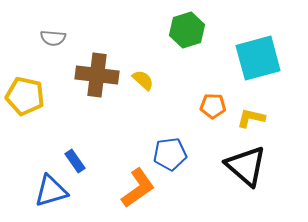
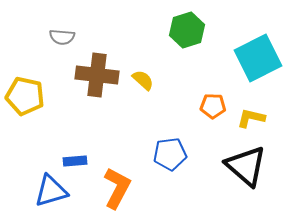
gray semicircle: moved 9 px right, 1 px up
cyan square: rotated 12 degrees counterclockwise
blue rectangle: rotated 60 degrees counterclockwise
orange L-shape: moved 21 px left; rotated 27 degrees counterclockwise
